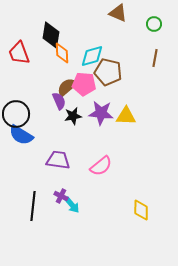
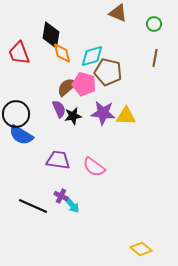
orange diamond: rotated 10 degrees counterclockwise
pink pentagon: rotated 10 degrees clockwise
purple semicircle: moved 8 px down
purple star: moved 2 px right
pink semicircle: moved 7 px left, 1 px down; rotated 75 degrees clockwise
black line: rotated 72 degrees counterclockwise
yellow diamond: moved 39 px down; rotated 50 degrees counterclockwise
